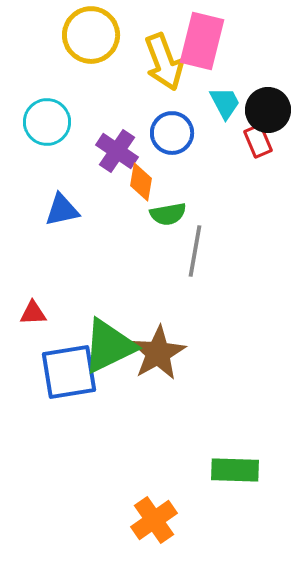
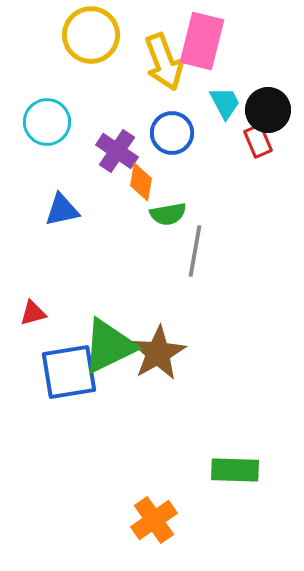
red triangle: rotated 12 degrees counterclockwise
